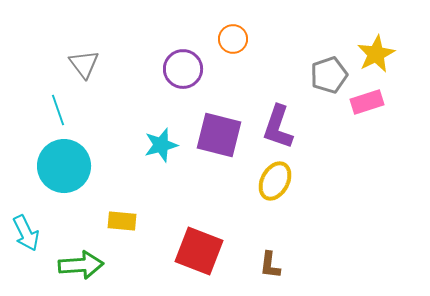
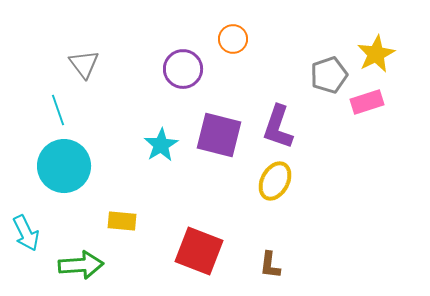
cyan star: rotated 16 degrees counterclockwise
